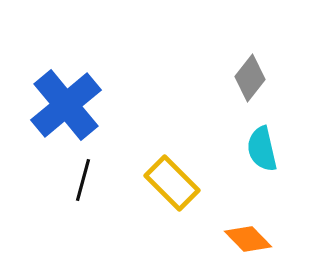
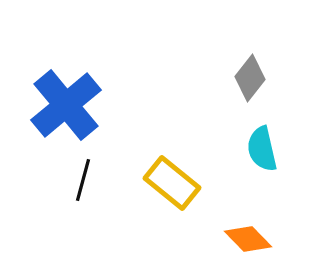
yellow rectangle: rotated 6 degrees counterclockwise
